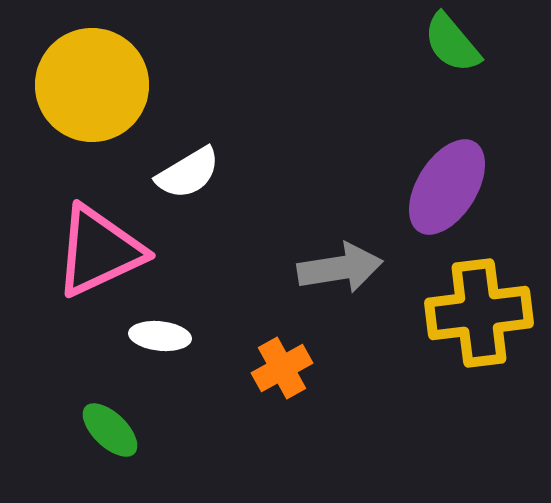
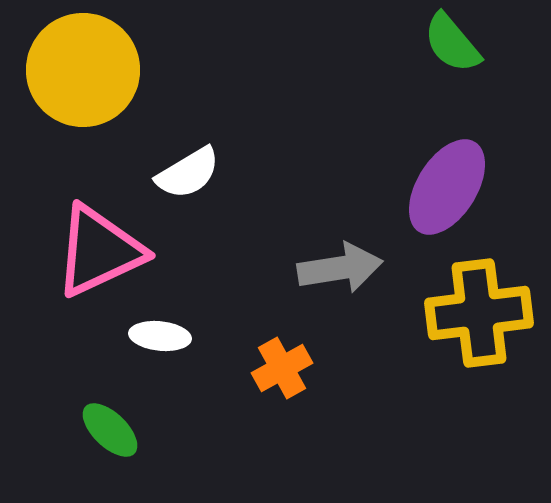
yellow circle: moved 9 px left, 15 px up
